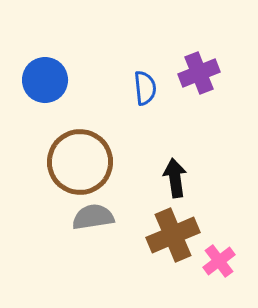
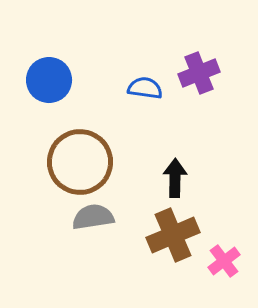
blue circle: moved 4 px right
blue semicircle: rotated 76 degrees counterclockwise
black arrow: rotated 9 degrees clockwise
pink cross: moved 5 px right
